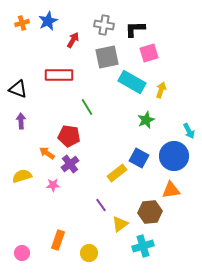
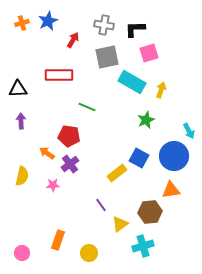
black triangle: rotated 24 degrees counterclockwise
green line: rotated 36 degrees counterclockwise
yellow semicircle: rotated 120 degrees clockwise
